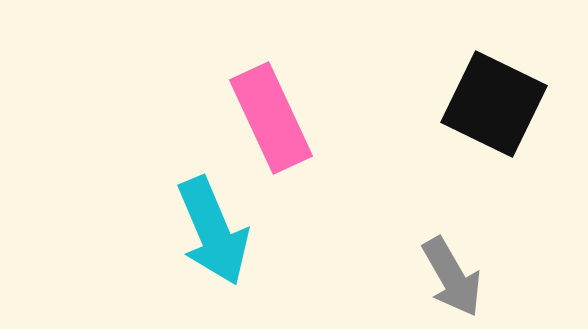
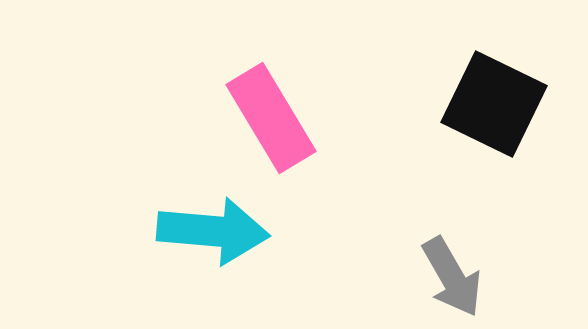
pink rectangle: rotated 6 degrees counterclockwise
cyan arrow: rotated 62 degrees counterclockwise
